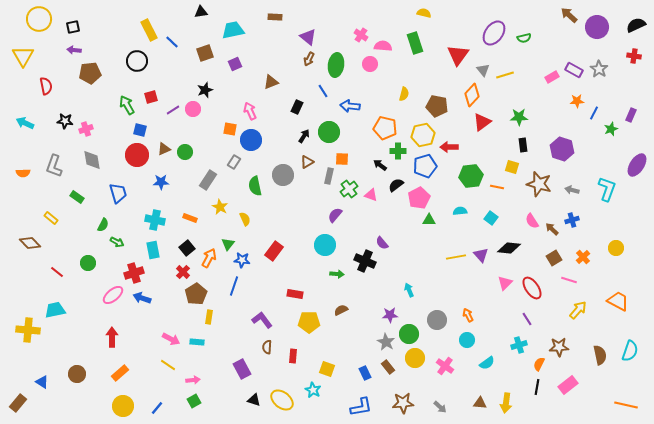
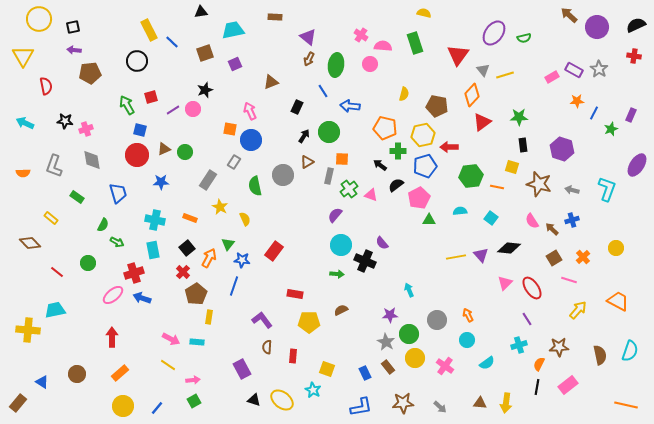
cyan circle at (325, 245): moved 16 px right
